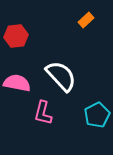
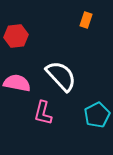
orange rectangle: rotated 28 degrees counterclockwise
